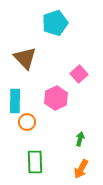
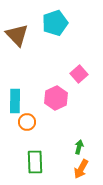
brown triangle: moved 8 px left, 23 px up
green arrow: moved 1 px left, 8 px down
